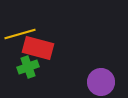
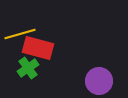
green cross: moved 1 px down; rotated 15 degrees counterclockwise
purple circle: moved 2 px left, 1 px up
